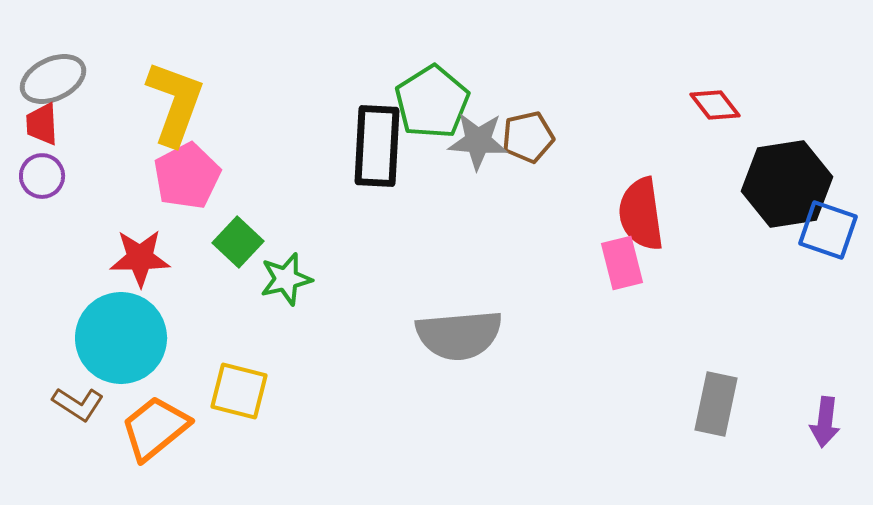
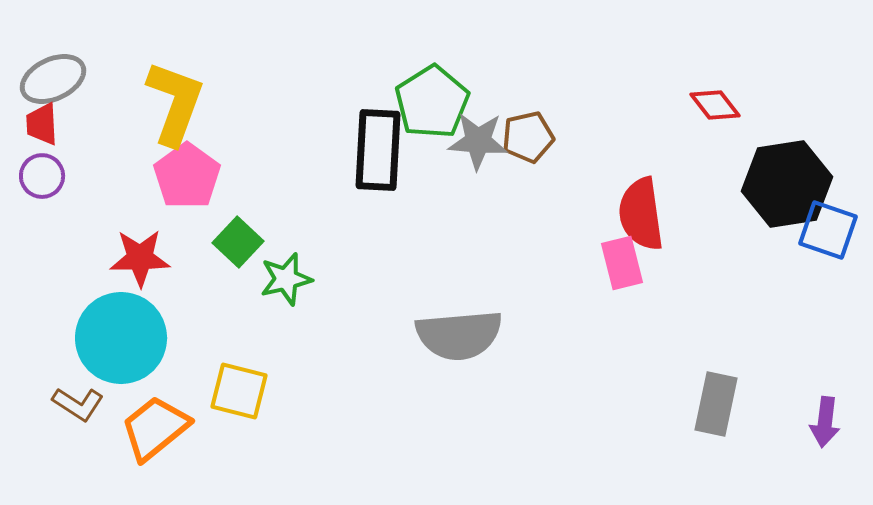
black rectangle: moved 1 px right, 4 px down
pink pentagon: rotated 8 degrees counterclockwise
